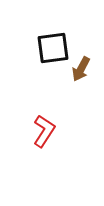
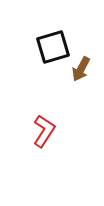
black square: moved 1 px up; rotated 8 degrees counterclockwise
